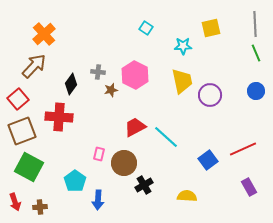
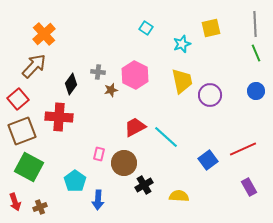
cyan star: moved 1 px left, 2 px up; rotated 18 degrees counterclockwise
yellow semicircle: moved 8 px left
brown cross: rotated 16 degrees counterclockwise
